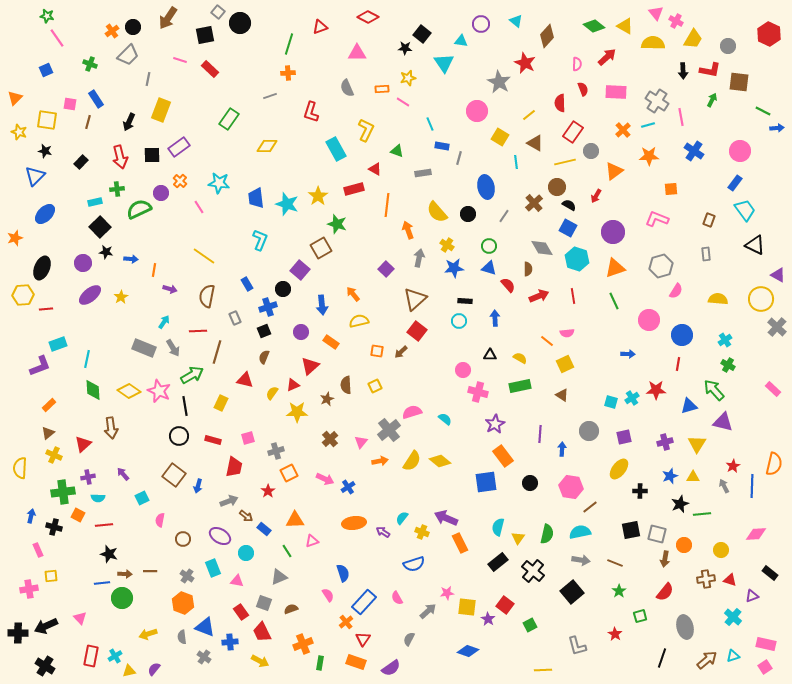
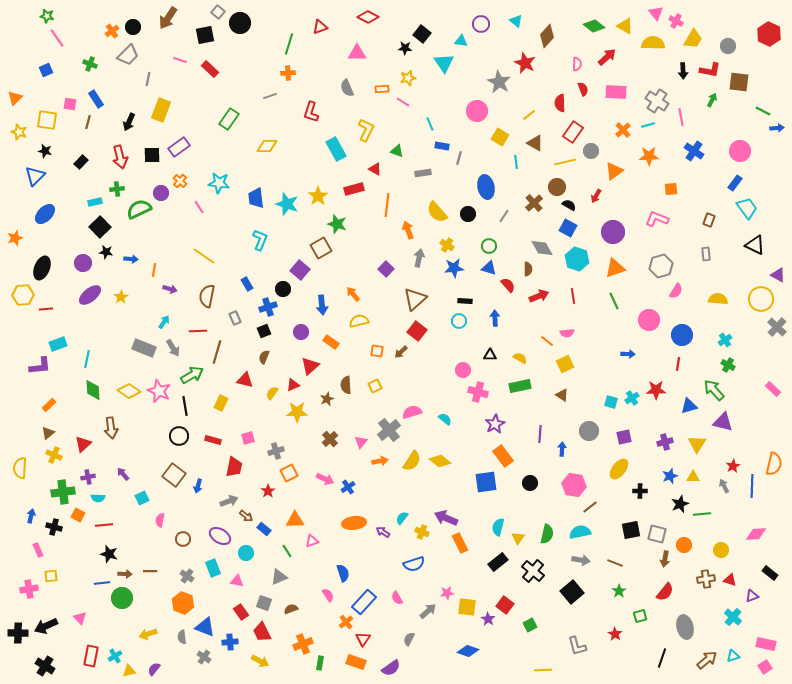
cyan trapezoid at (745, 210): moved 2 px right, 2 px up
purple L-shape at (40, 366): rotated 15 degrees clockwise
pink hexagon at (571, 487): moved 3 px right, 2 px up
